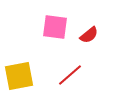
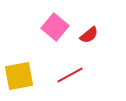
pink square: rotated 32 degrees clockwise
red line: rotated 12 degrees clockwise
